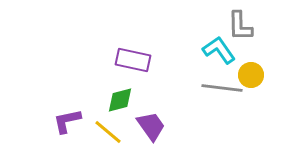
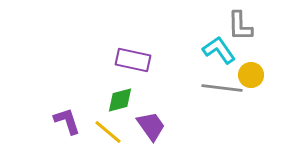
purple L-shape: rotated 84 degrees clockwise
